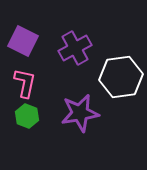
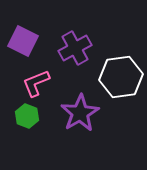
pink L-shape: moved 11 px right; rotated 124 degrees counterclockwise
purple star: rotated 21 degrees counterclockwise
